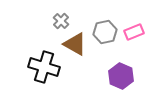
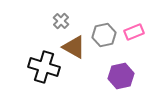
gray hexagon: moved 1 px left, 3 px down
brown triangle: moved 1 px left, 3 px down
purple hexagon: rotated 25 degrees clockwise
